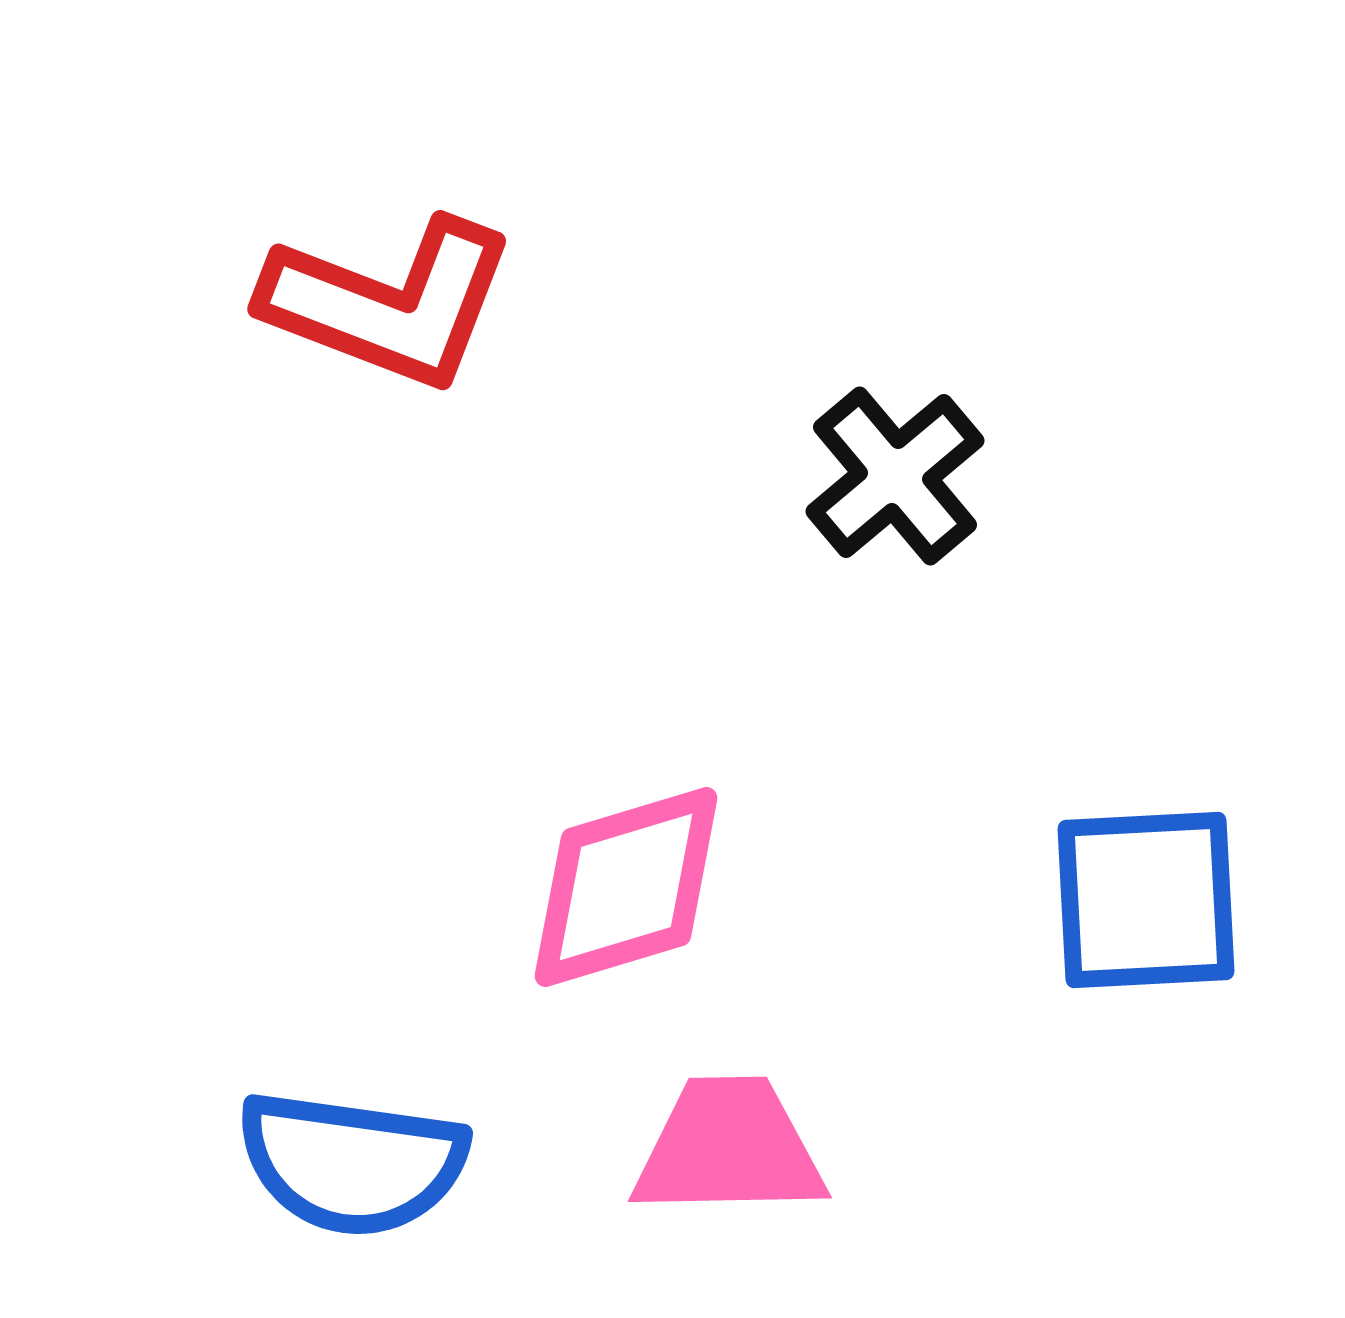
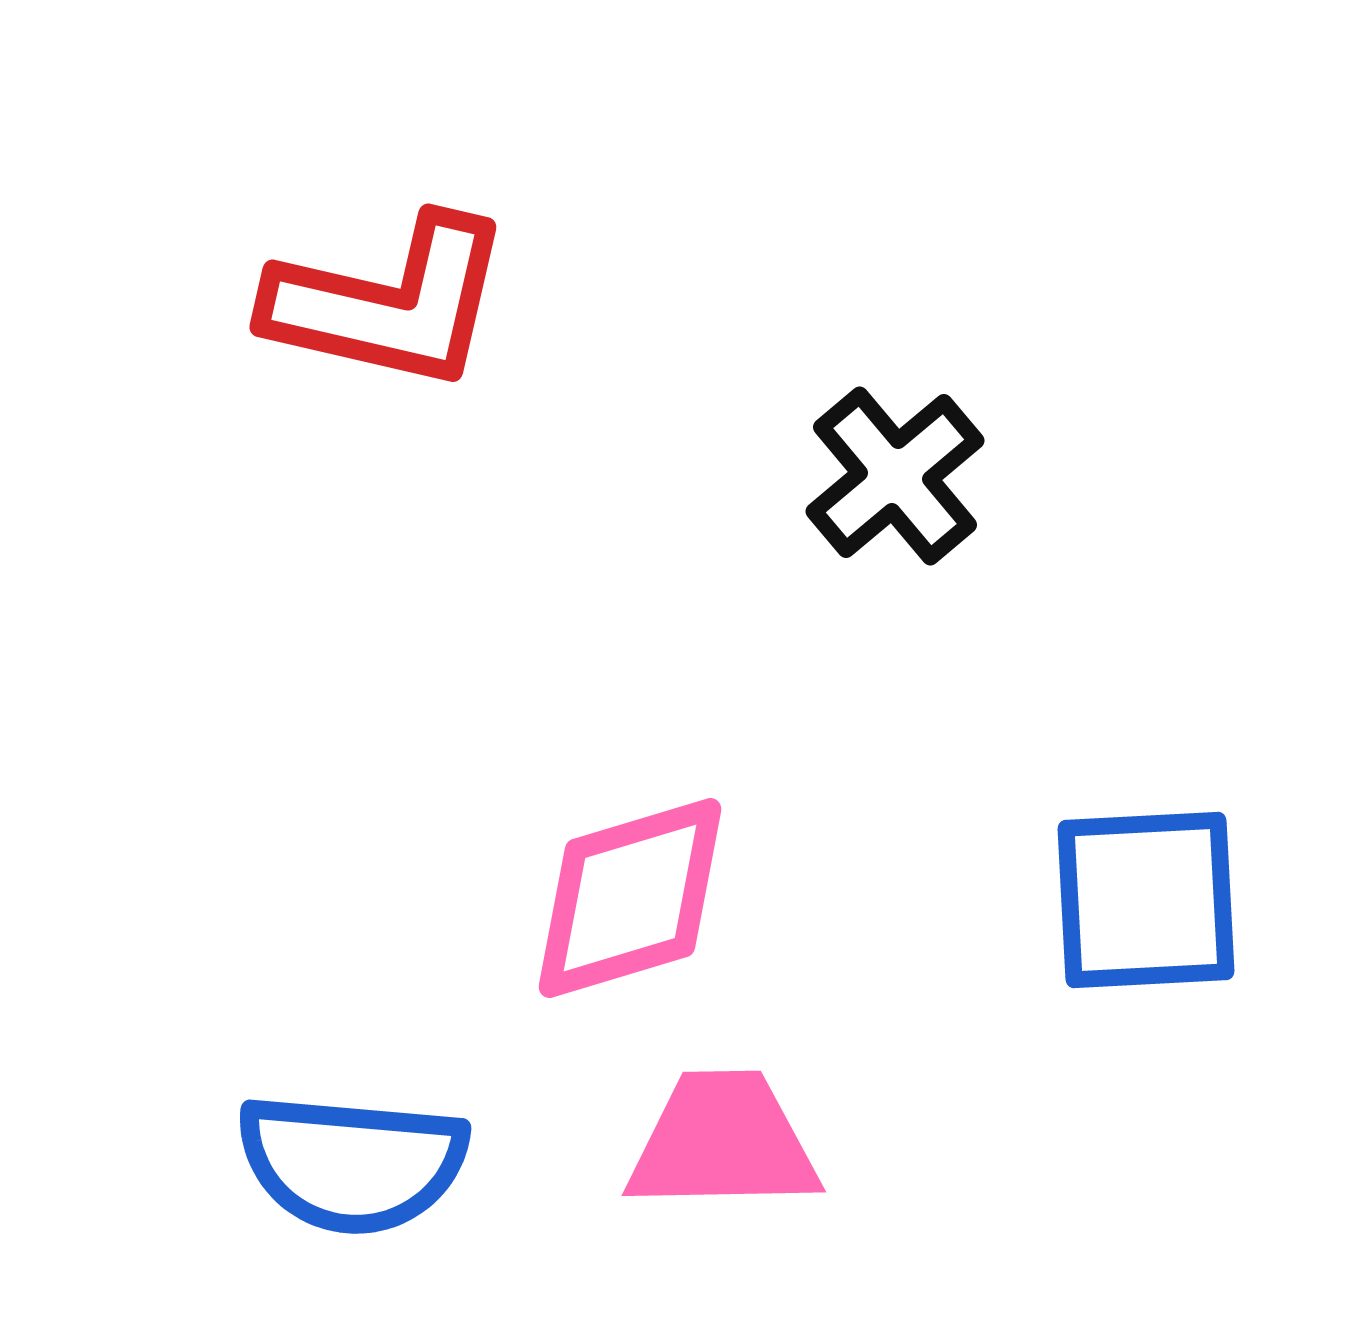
red L-shape: rotated 8 degrees counterclockwise
pink diamond: moved 4 px right, 11 px down
pink trapezoid: moved 6 px left, 6 px up
blue semicircle: rotated 3 degrees counterclockwise
